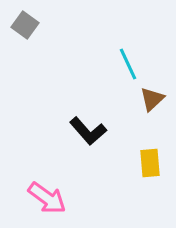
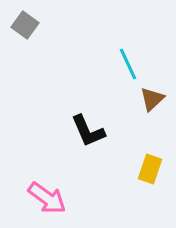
black L-shape: rotated 18 degrees clockwise
yellow rectangle: moved 6 px down; rotated 24 degrees clockwise
